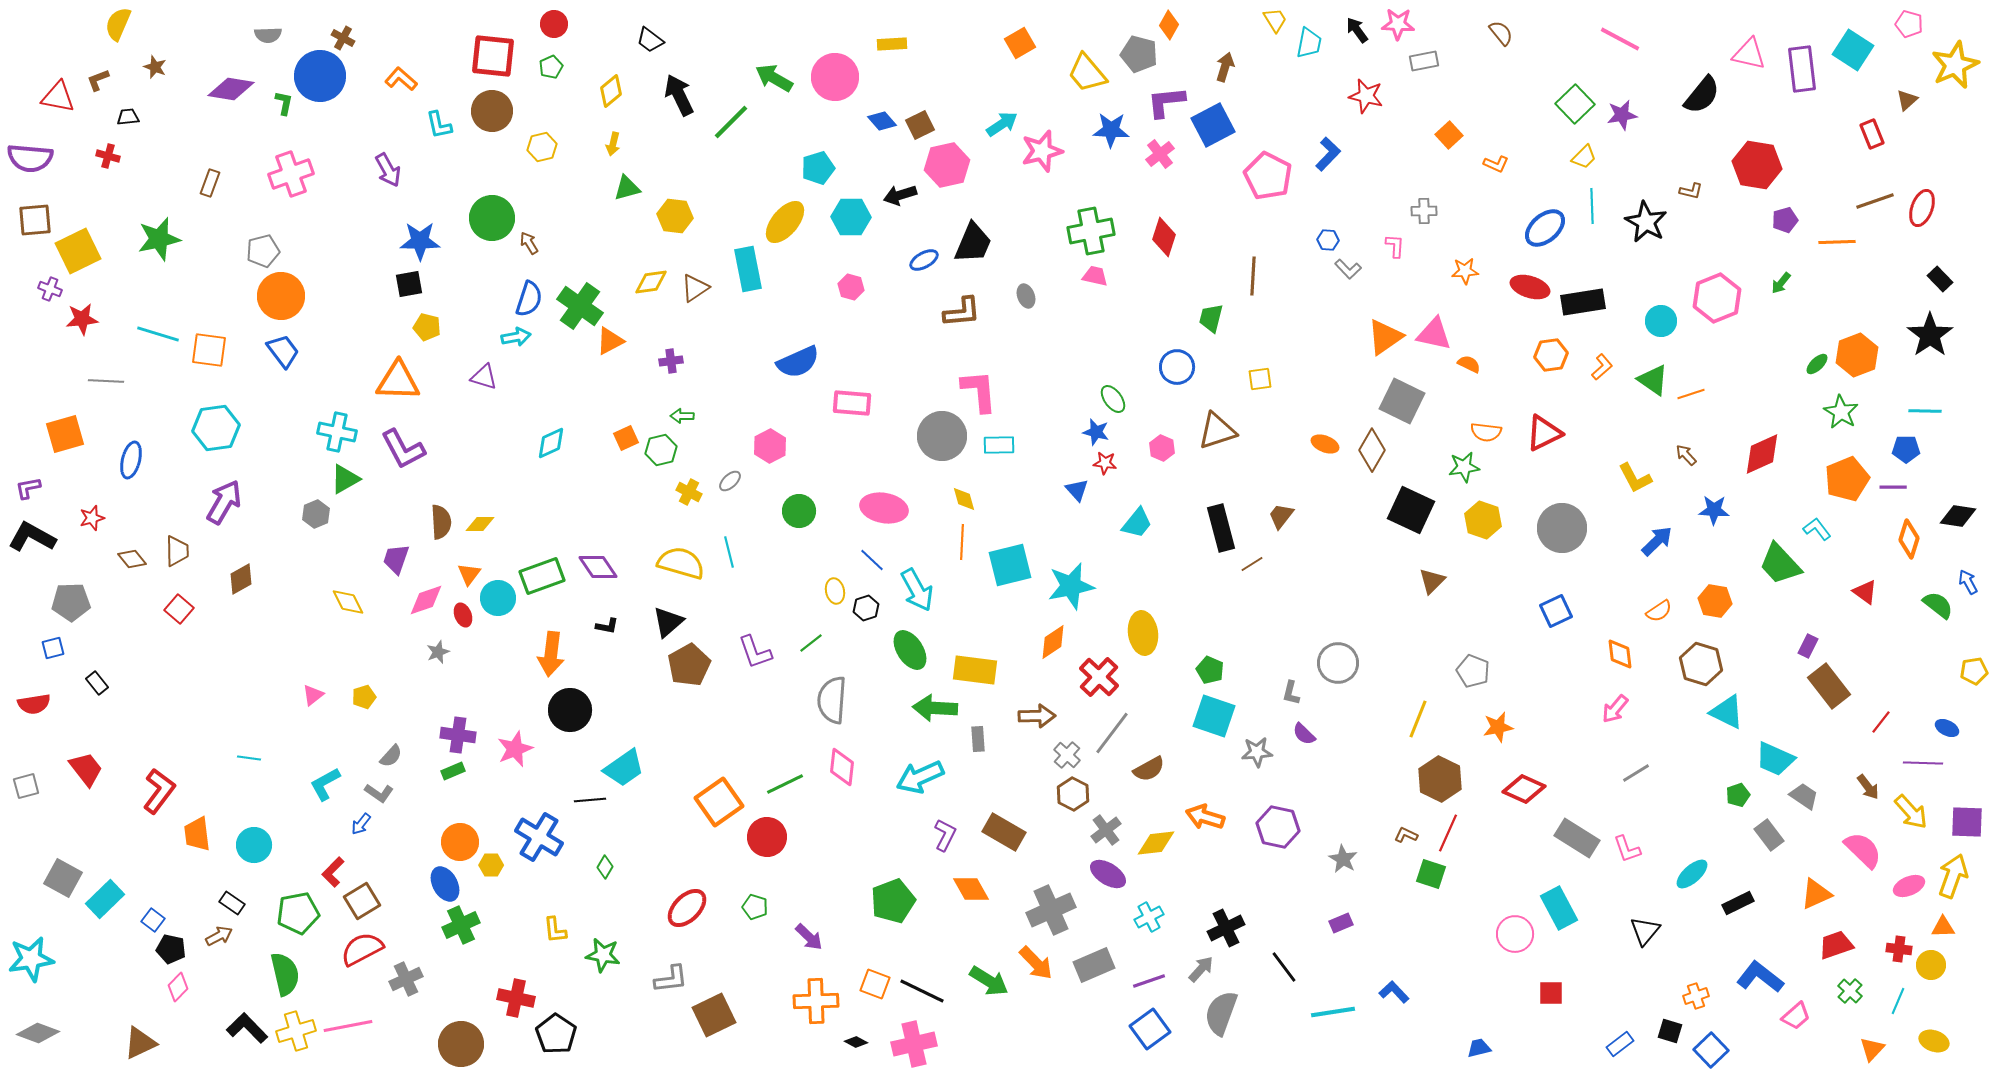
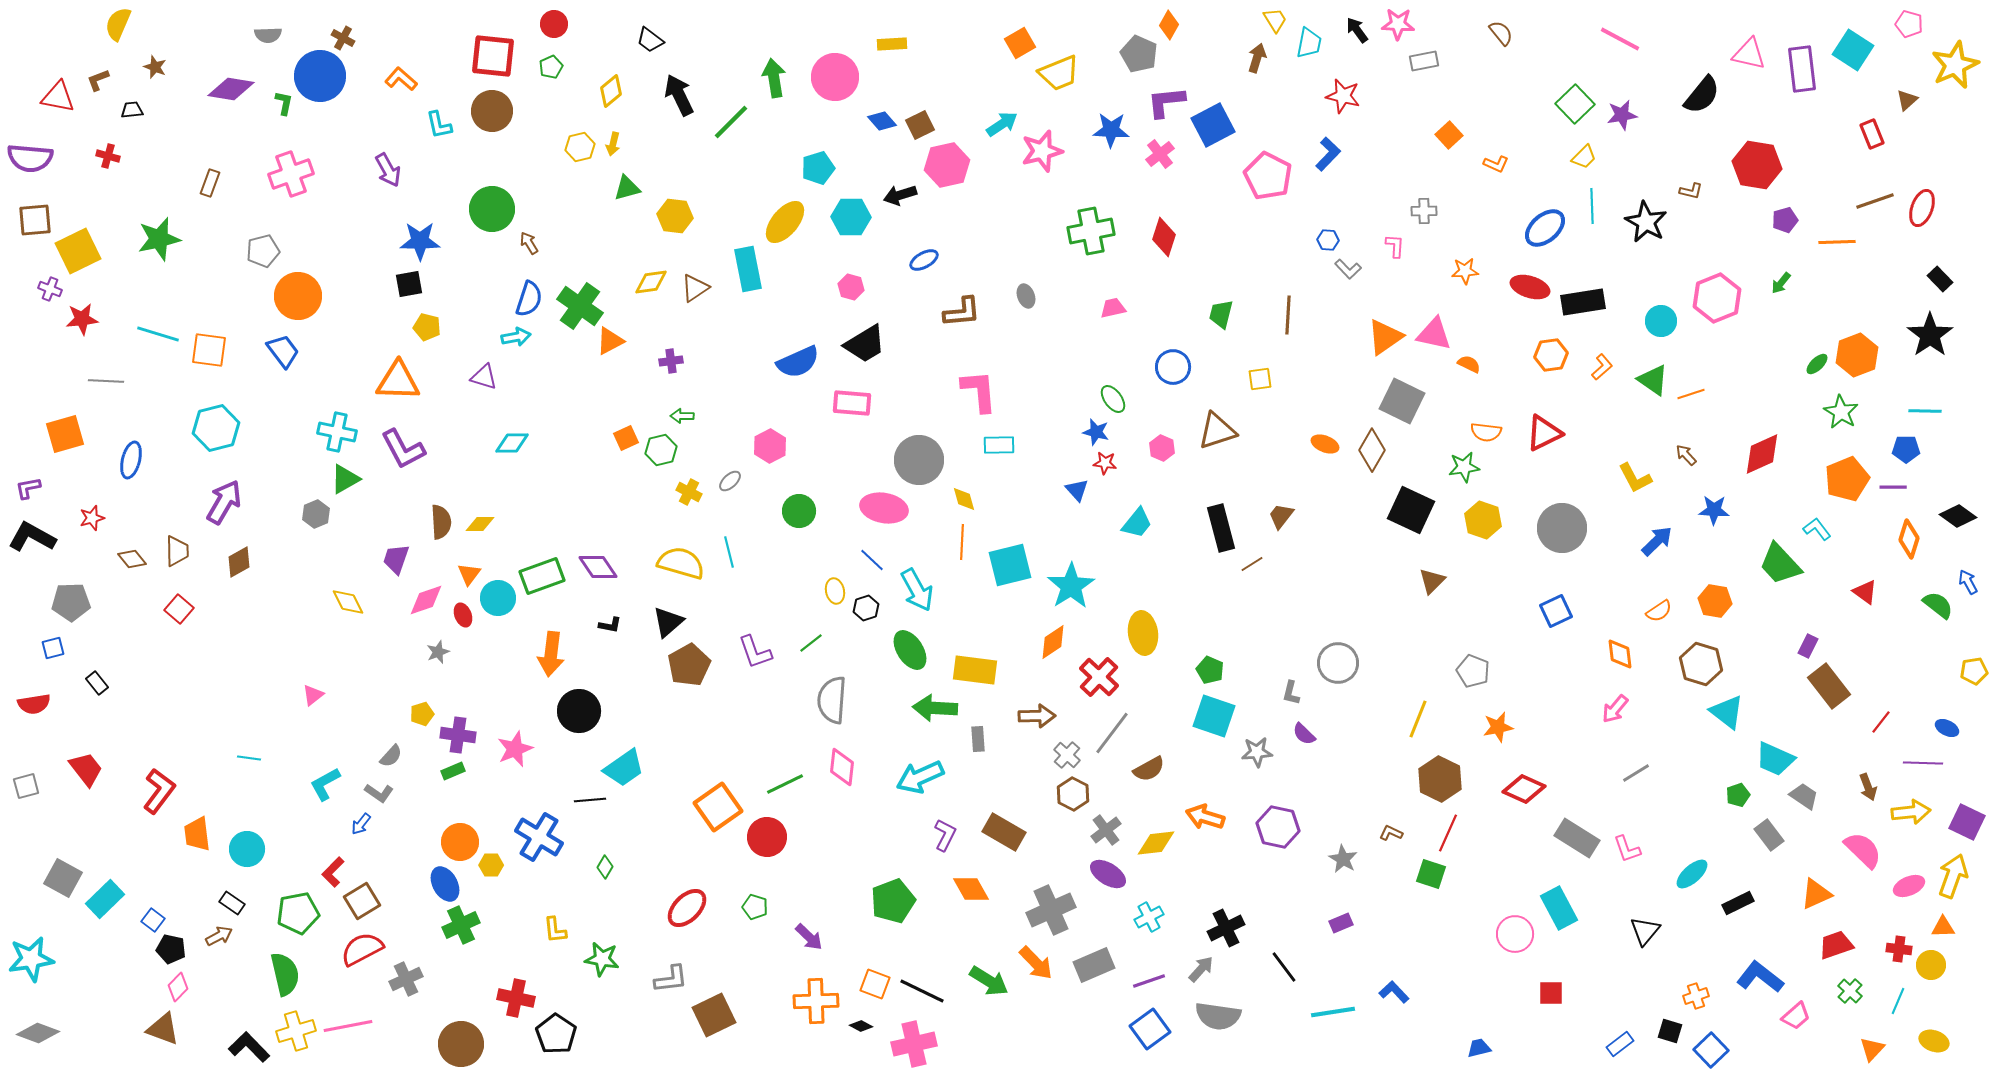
gray pentagon at (1139, 54): rotated 9 degrees clockwise
brown arrow at (1225, 67): moved 32 px right, 9 px up
yellow trapezoid at (1087, 73): moved 28 px left; rotated 72 degrees counterclockwise
green arrow at (774, 78): rotated 51 degrees clockwise
red star at (1366, 96): moved 23 px left
black trapezoid at (128, 117): moved 4 px right, 7 px up
yellow hexagon at (542, 147): moved 38 px right
green circle at (492, 218): moved 9 px up
black trapezoid at (973, 243): moved 108 px left, 101 px down; rotated 36 degrees clockwise
pink trapezoid at (1095, 276): moved 18 px right, 32 px down; rotated 24 degrees counterclockwise
brown line at (1253, 276): moved 35 px right, 39 px down
orange circle at (281, 296): moved 17 px right
green trapezoid at (1211, 318): moved 10 px right, 4 px up
blue circle at (1177, 367): moved 4 px left
cyan hexagon at (216, 428): rotated 6 degrees counterclockwise
gray circle at (942, 436): moved 23 px left, 24 px down
cyan diamond at (551, 443): moved 39 px left; rotated 24 degrees clockwise
black diamond at (1958, 516): rotated 27 degrees clockwise
brown diamond at (241, 579): moved 2 px left, 17 px up
cyan star at (1071, 586): rotated 21 degrees counterclockwise
black L-shape at (607, 626): moved 3 px right, 1 px up
yellow pentagon at (364, 697): moved 58 px right, 17 px down
black circle at (570, 710): moved 9 px right, 1 px down
cyan triangle at (1727, 712): rotated 12 degrees clockwise
brown arrow at (1868, 787): rotated 16 degrees clockwise
orange square at (719, 802): moved 1 px left, 5 px down
yellow arrow at (1911, 812): rotated 54 degrees counterclockwise
purple square at (1967, 822): rotated 24 degrees clockwise
brown L-shape at (1406, 835): moved 15 px left, 2 px up
cyan circle at (254, 845): moved 7 px left, 4 px down
green star at (603, 955): moved 1 px left, 4 px down
gray semicircle at (1221, 1013): moved 3 px left, 3 px down; rotated 102 degrees counterclockwise
black L-shape at (247, 1028): moved 2 px right, 19 px down
black diamond at (856, 1042): moved 5 px right, 16 px up
brown triangle at (140, 1043): moved 23 px right, 14 px up; rotated 45 degrees clockwise
